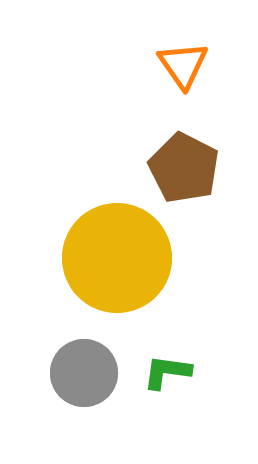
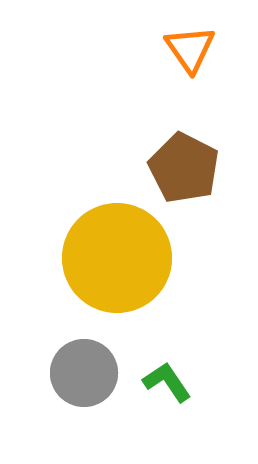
orange triangle: moved 7 px right, 16 px up
green L-shape: moved 10 px down; rotated 48 degrees clockwise
